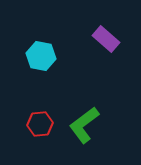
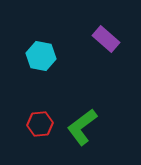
green L-shape: moved 2 px left, 2 px down
